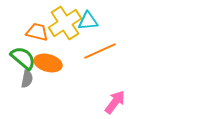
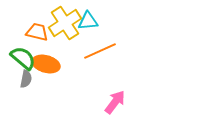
orange ellipse: moved 2 px left, 1 px down
gray semicircle: moved 1 px left
